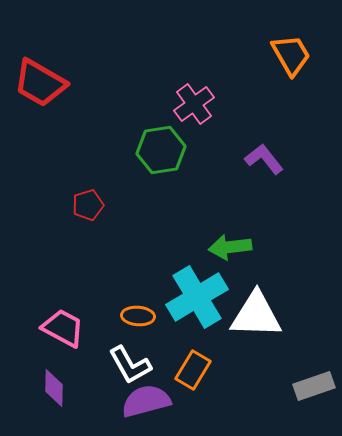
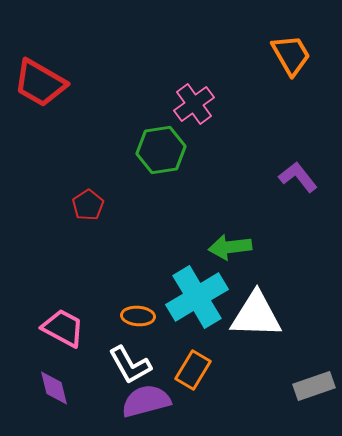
purple L-shape: moved 34 px right, 18 px down
red pentagon: rotated 16 degrees counterclockwise
purple diamond: rotated 15 degrees counterclockwise
